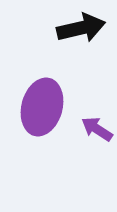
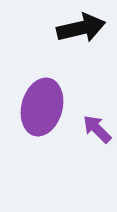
purple arrow: rotated 12 degrees clockwise
